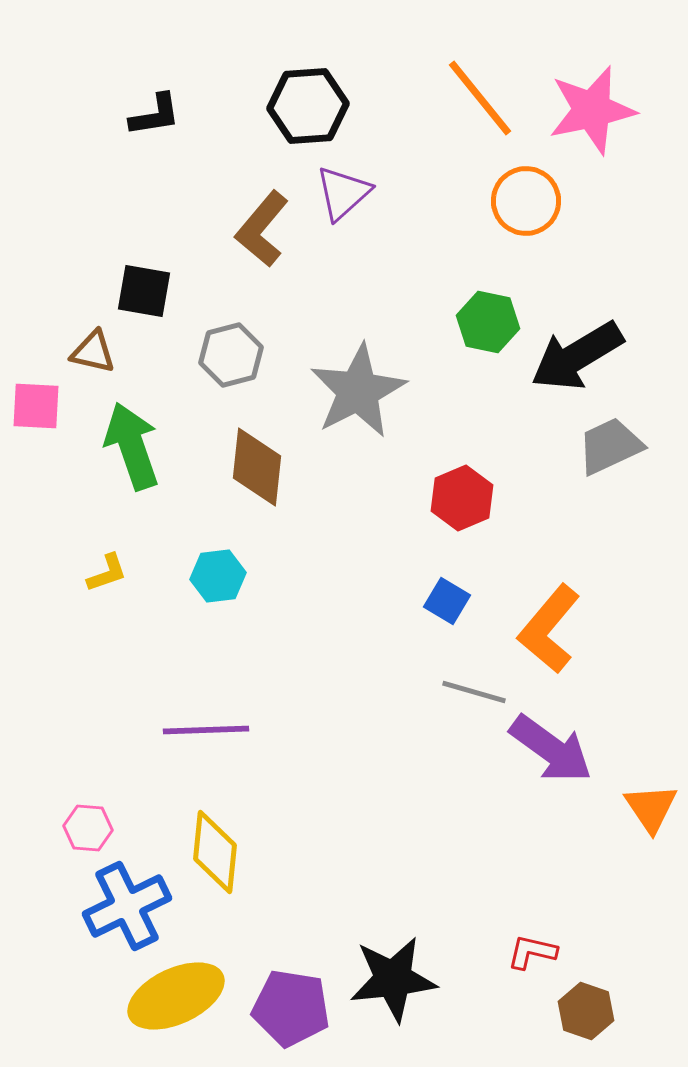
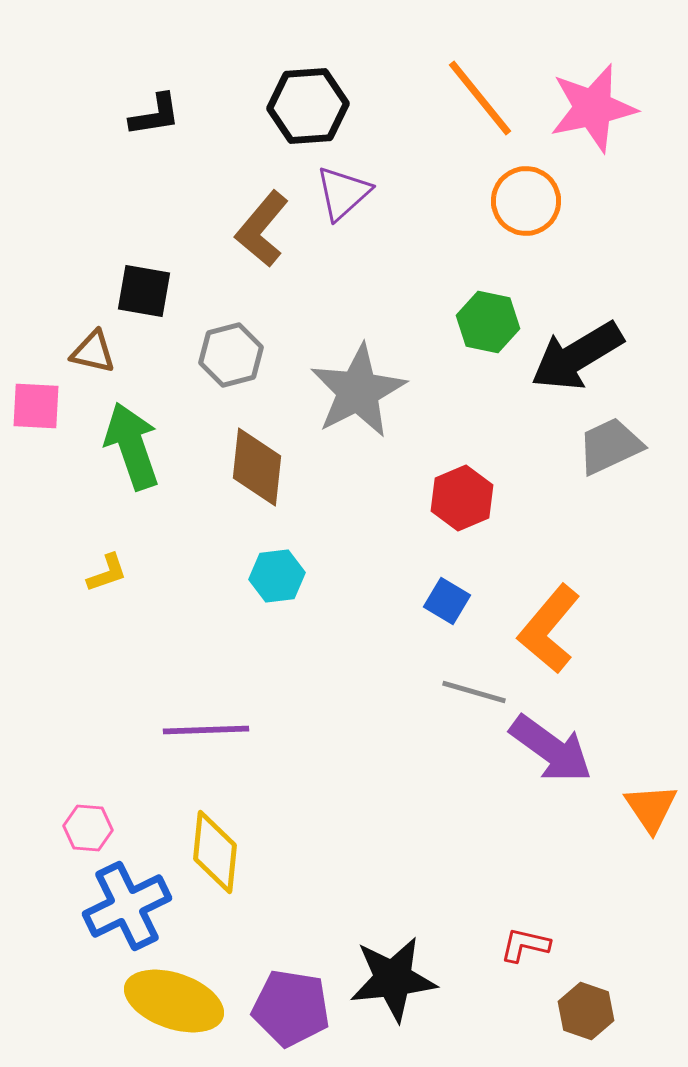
pink star: moved 1 px right, 2 px up
cyan hexagon: moved 59 px right
red L-shape: moved 7 px left, 7 px up
yellow ellipse: moved 2 px left, 5 px down; rotated 44 degrees clockwise
